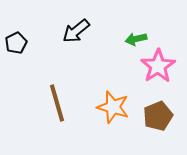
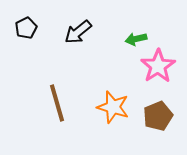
black arrow: moved 2 px right, 1 px down
black pentagon: moved 10 px right, 15 px up
